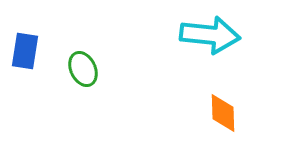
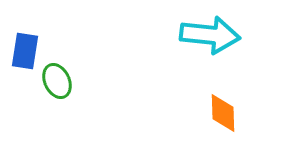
green ellipse: moved 26 px left, 12 px down
